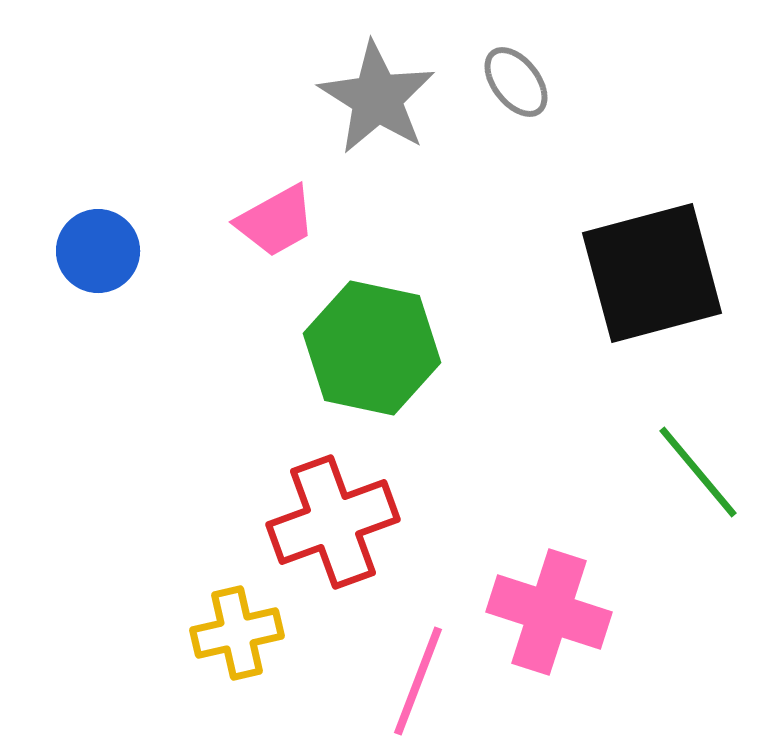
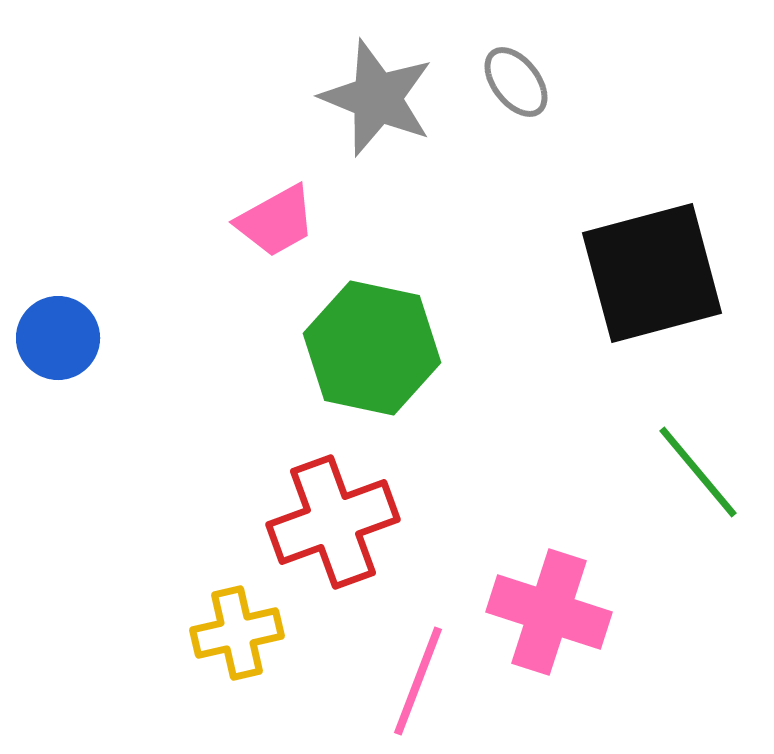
gray star: rotated 10 degrees counterclockwise
blue circle: moved 40 px left, 87 px down
